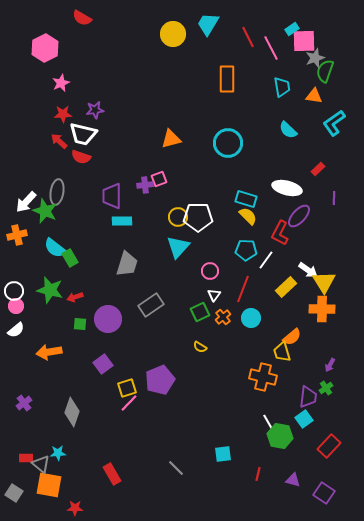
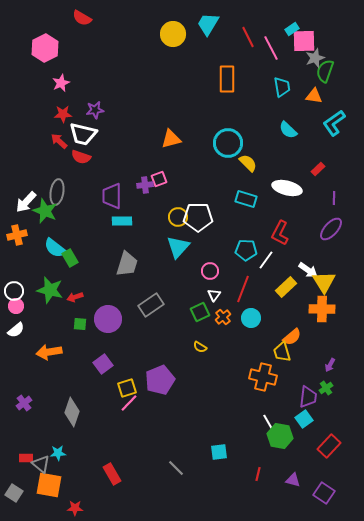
yellow semicircle at (248, 216): moved 53 px up
purple ellipse at (299, 216): moved 32 px right, 13 px down
cyan square at (223, 454): moved 4 px left, 2 px up
